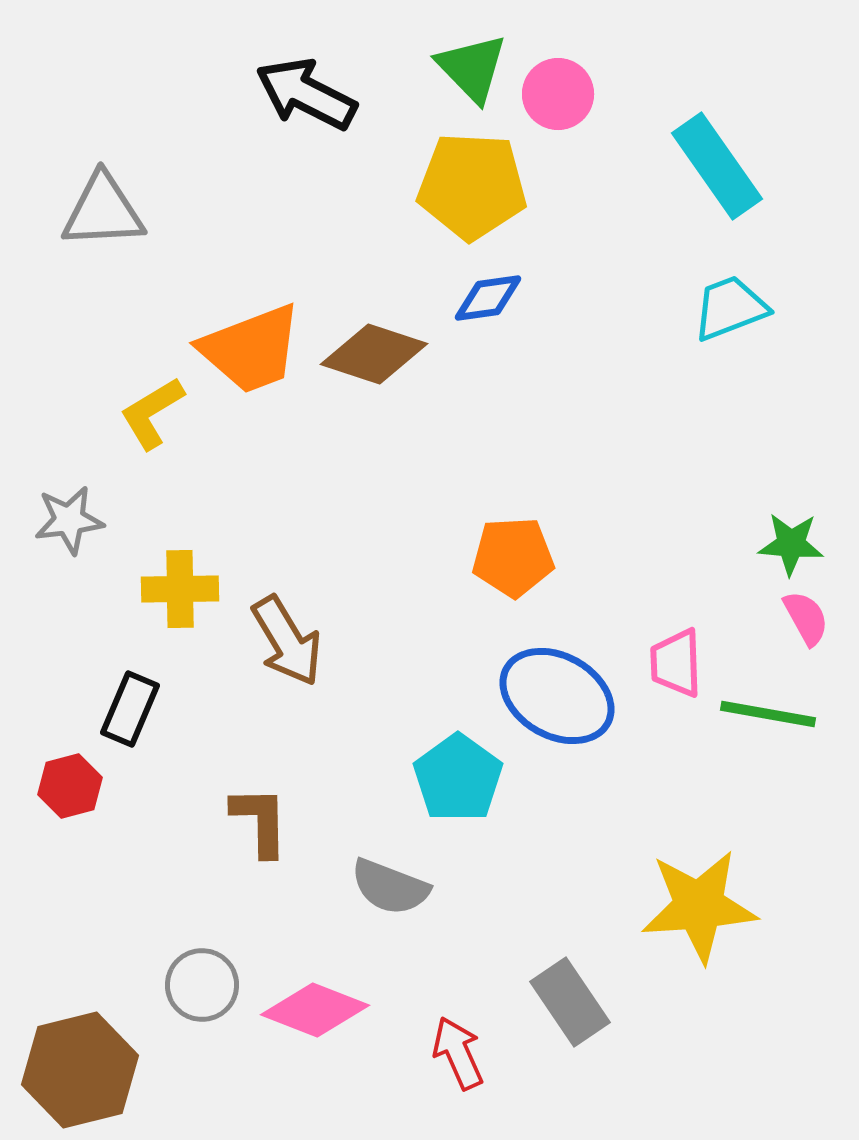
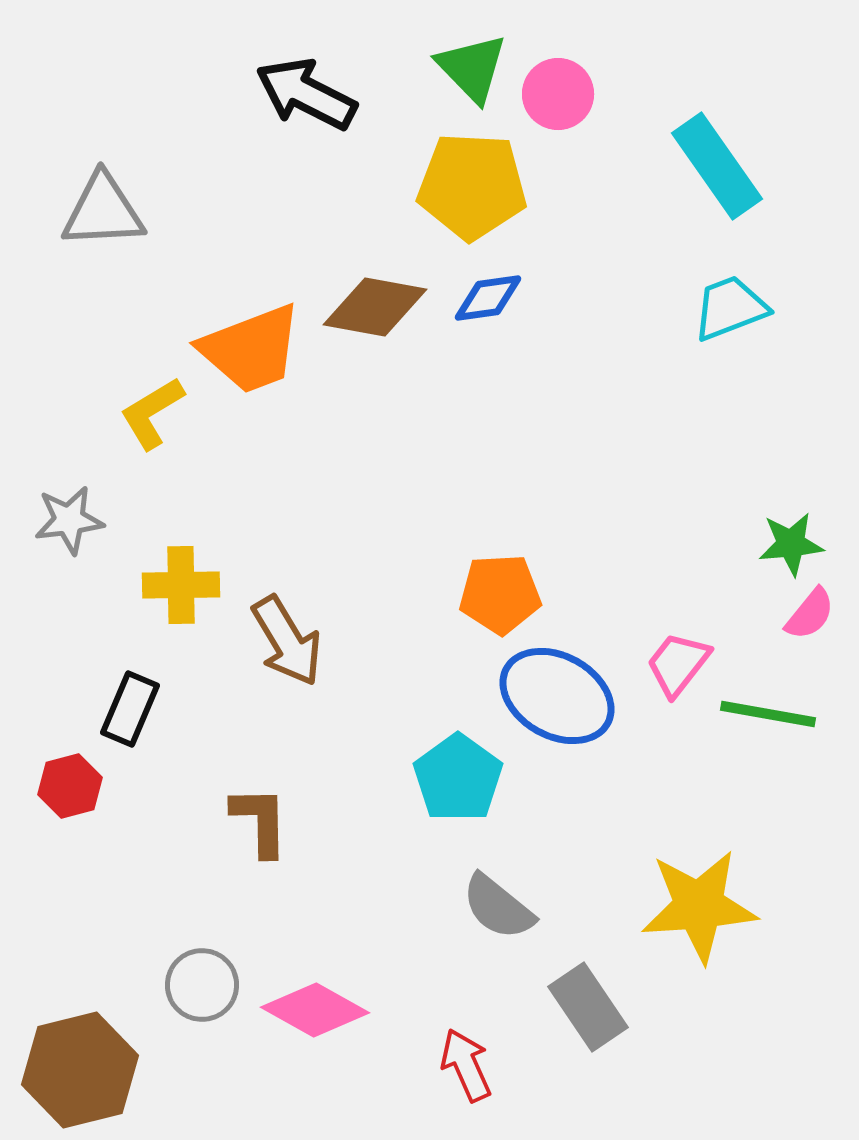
brown diamond: moved 1 px right, 47 px up; rotated 8 degrees counterclockwise
green star: rotated 10 degrees counterclockwise
orange pentagon: moved 13 px left, 37 px down
yellow cross: moved 1 px right, 4 px up
pink semicircle: moved 4 px right, 4 px up; rotated 68 degrees clockwise
pink trapezoid: moved 2 px right, 1 px down; rotated 40 degrees clockwise
gray semicircle: moved 108 px right, 20 px down; rotated 18 degrees clockwise
gray rectangle: moved 18 px right, 5 px down
pink diamond: rotated 8 degrees clockwise
red arrow: moved 8 px right, 12 px down
